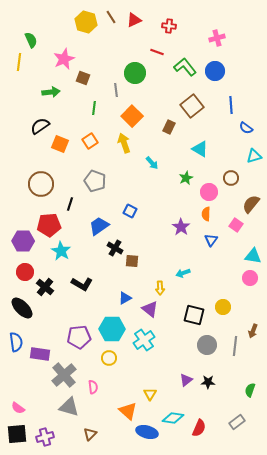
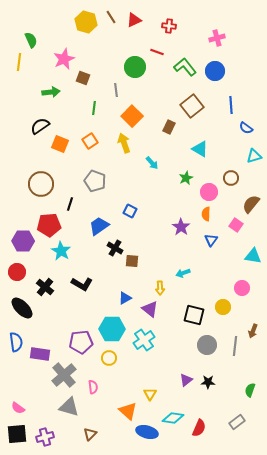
green circle at (135, 73): moved 6 px up
red circle at (25, 272): moved 8 px left
pink circle at (250, 278): moved 8 px left, 10 px down
purple pentagon at (79, 337): moved 2 px right, 5 px down
